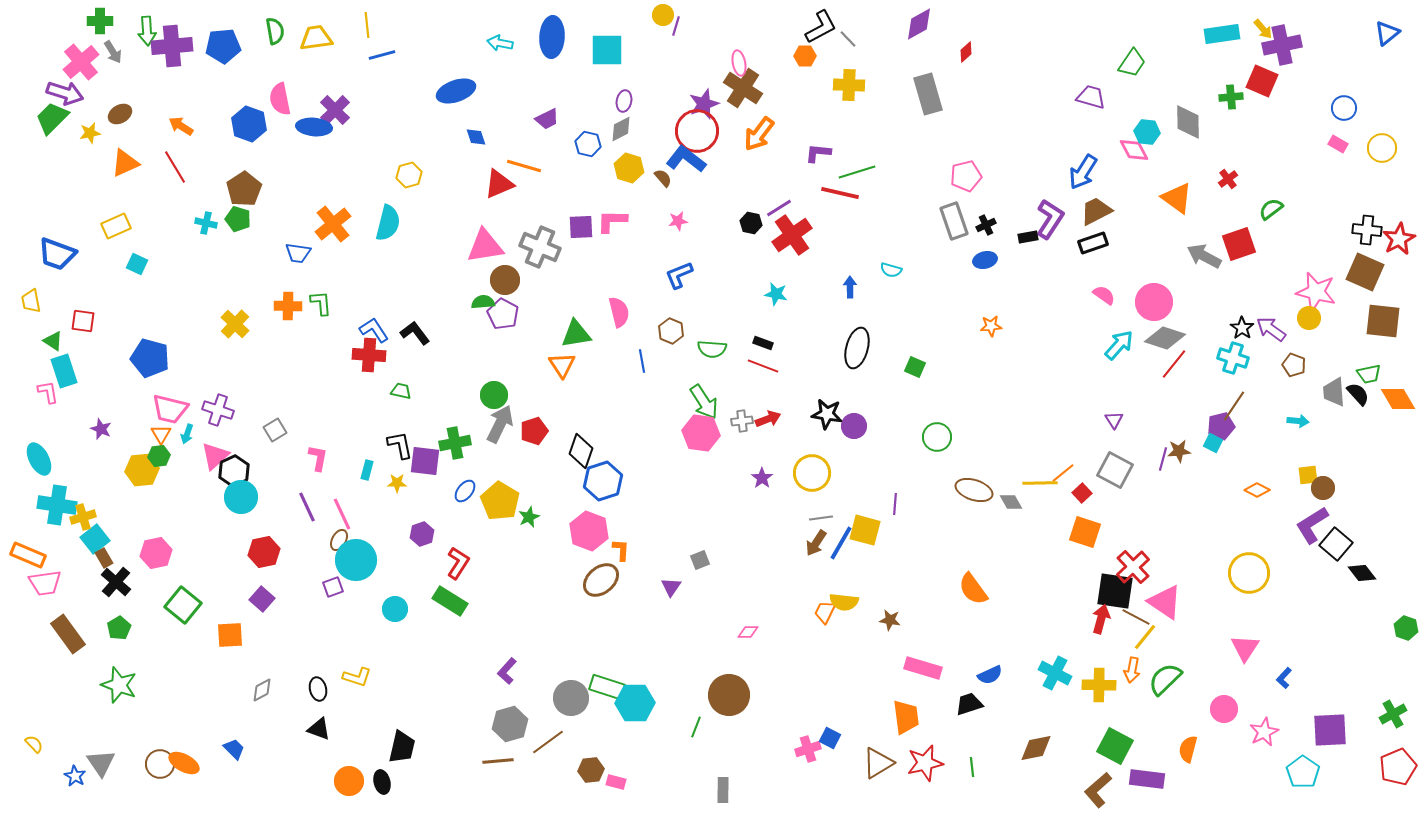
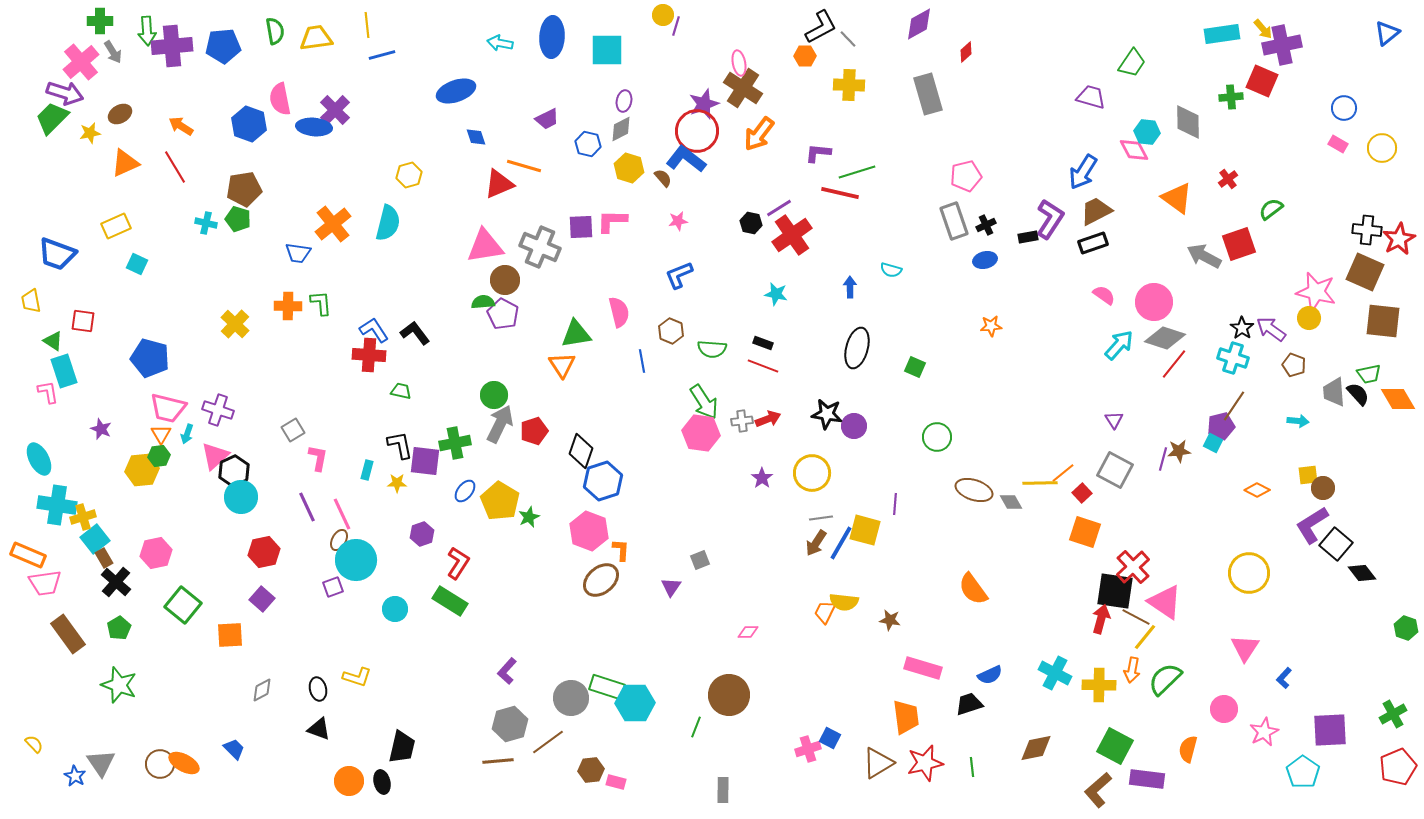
brown pentagon at (244, 189): rotated 24 degrees clockwise
pink trapezoid at (170, 409): moved 2 px left, 1 px up
gray square at (275, 430): moved 18 px right
